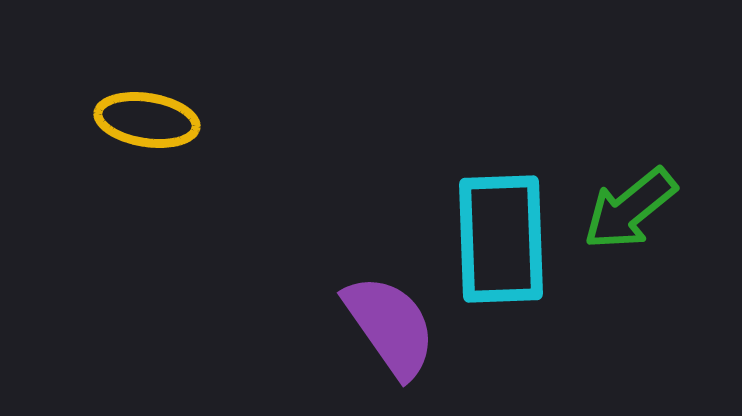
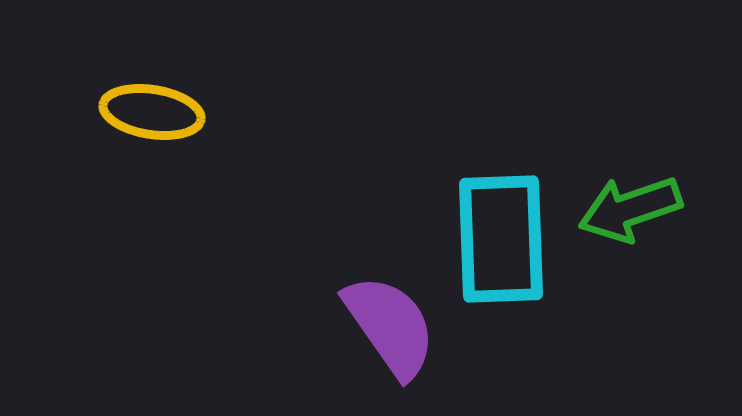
yellow ellipse: moved 5 px right, 8 px up
green arrow: rotated 20 degrees clockwise
